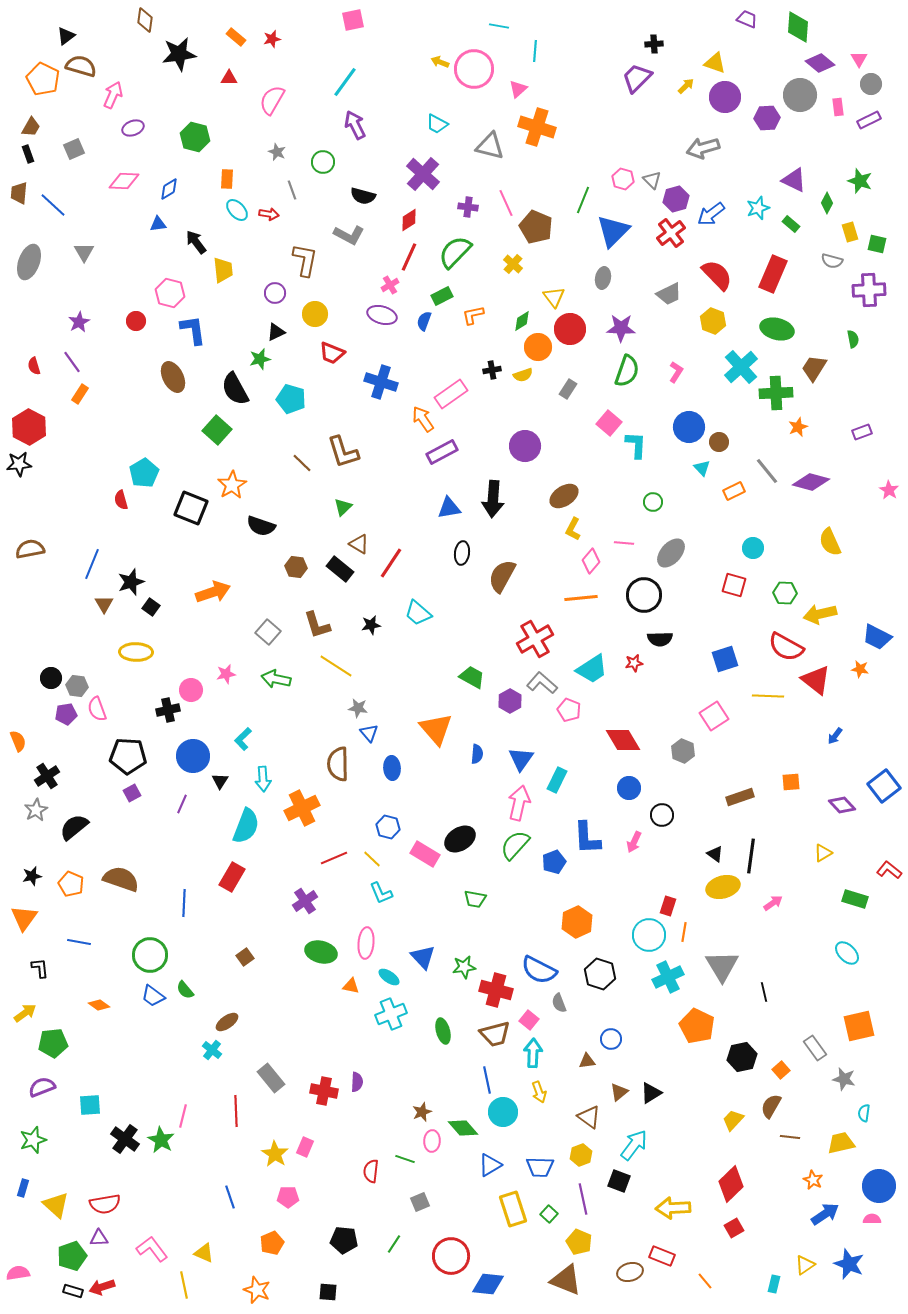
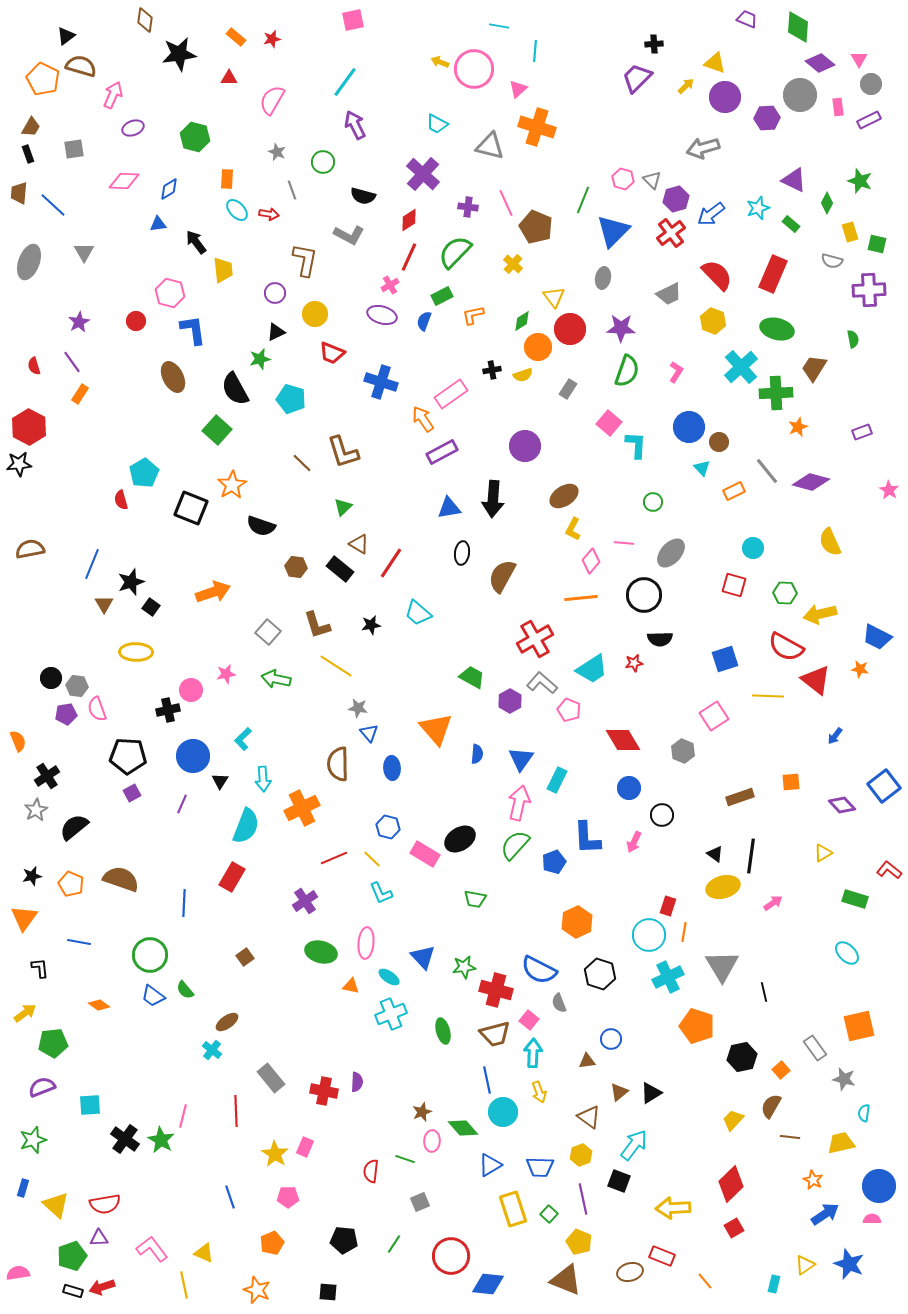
gray square at (74, 149): rotated 15 degrees clockwise
orange pentagon at (697, 1026): rotated 8 degrees counterclockwise
